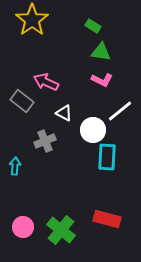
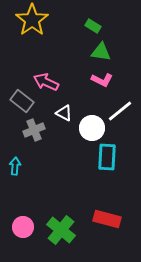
white circle: moved 1 px left, 2 px up
gray cross: moved 11 px left, 11 px up
